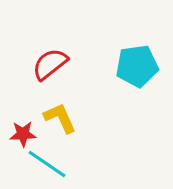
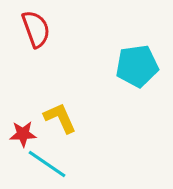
red semicircle: moved 14 px left, 35 px up; rotated 108 degrees clockwise
